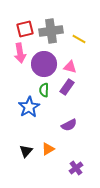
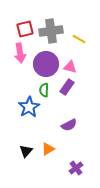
purple circle: moved 2 px right
